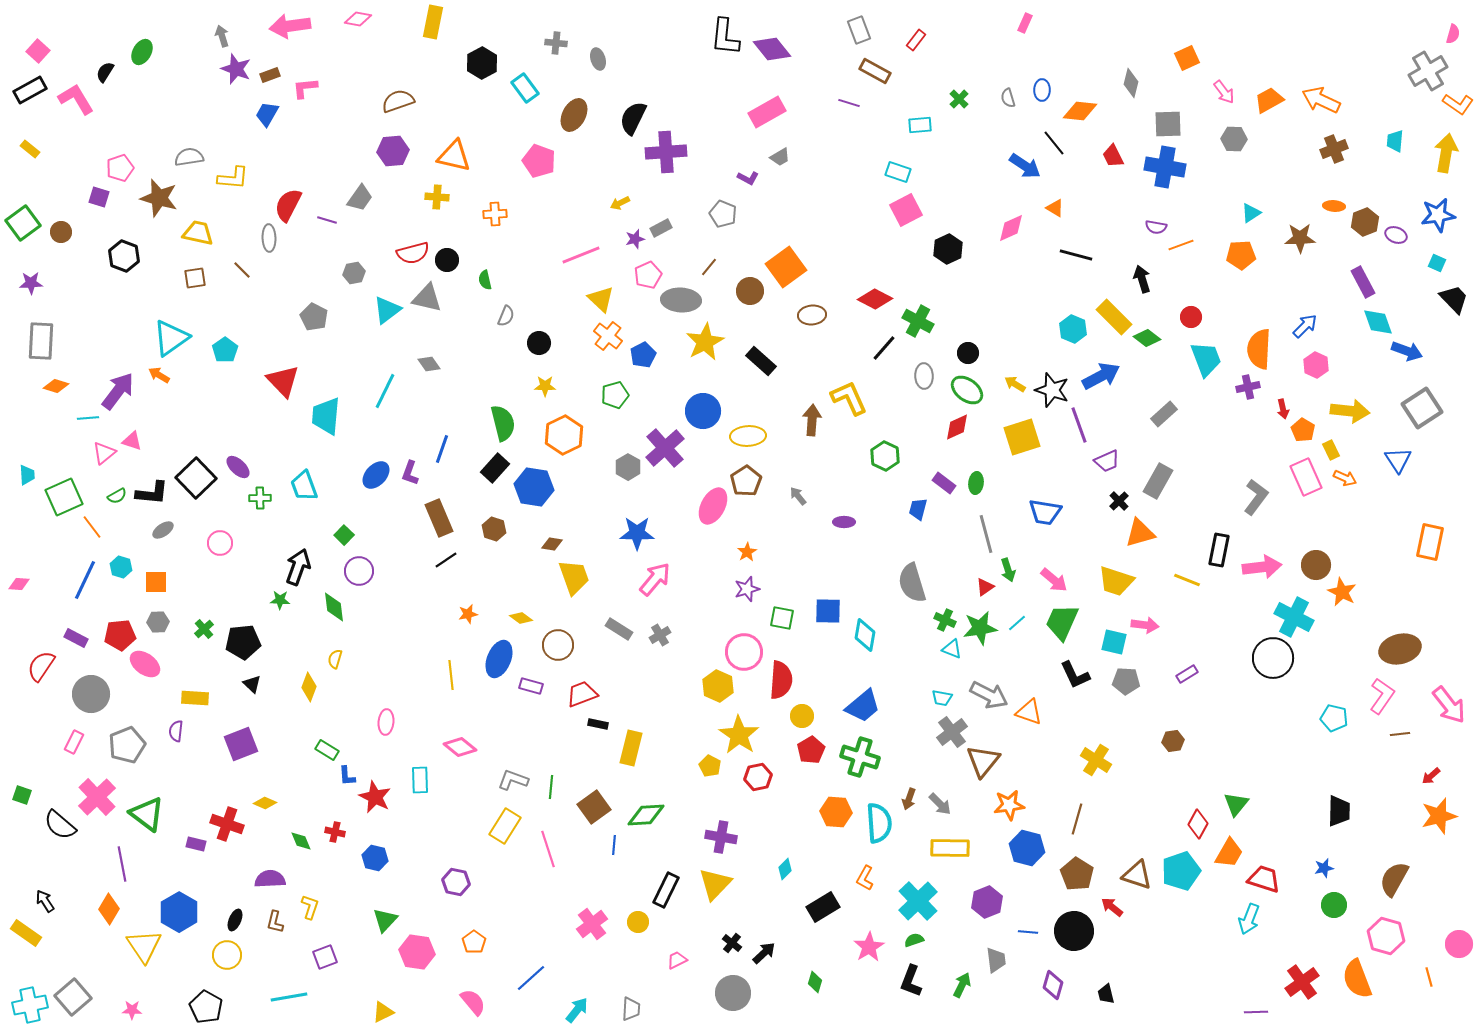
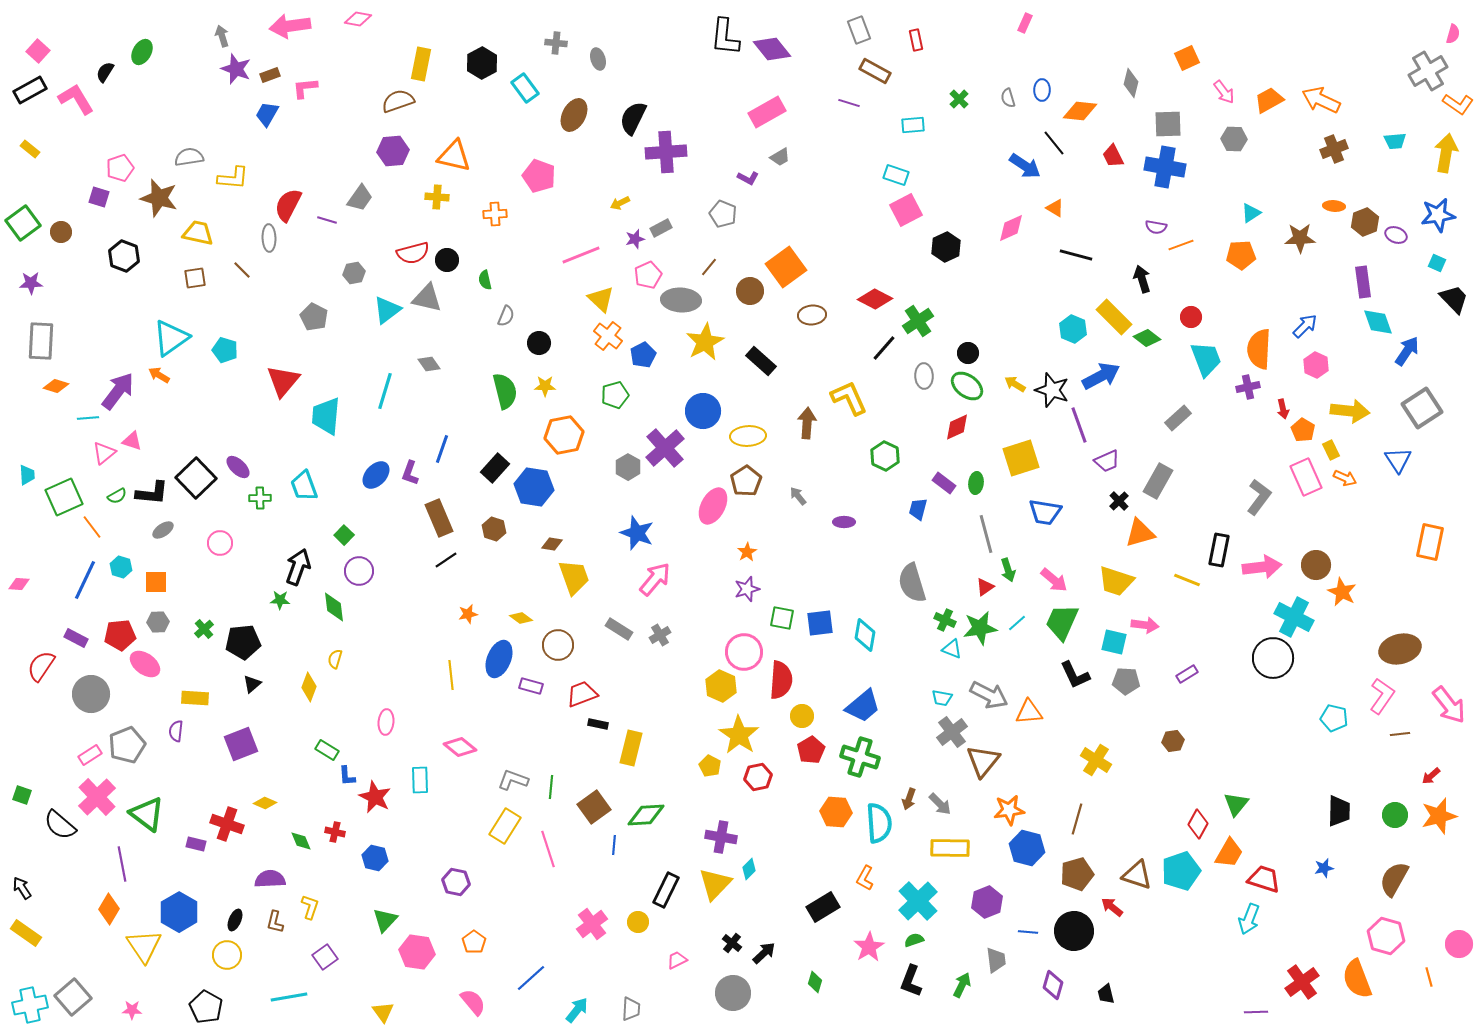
yellow rectangle at (433, 22): moved 12 px left, 42 px down
red rectangle at (916, 40): rotated 50 degrees counterclockwise
cyan rectangle at (920, 125): moved 7 px left
cyan trapezoid at (1395, 141): rotated 100 degrees counterclockwise
pink pentagon at (539, 161): moved 15 px down
cyan rectangle at (898, 172): moved 2 px left, 3 px down
black hexagon at (948, 249): moved 2 px left, 2 px up
purple rectangle at (1363, 282): rotated 20 degrees clockwise
green cross at (918, 321): rotated 28 degrees clockwise
cyan pentagon at (225, 350): rotated 20 degrees counterclockwise
blue arrow at (1407, 351): rotated 76 degrees counterclockwise
red triangle at (283, 381): rotated 24 degrees clockwise
green ellipse at (967, 390): moved 4 px up
cyan line at (385, 391): rotated 9 degrees counterclockwise
gray rectangle at (1164, 414): moved 14 px right, 4 px down
brown arrow at (812, 420): moved 5 px left, 3 px down
green semicircle at (503, 423): moved 2 px right, 32 px up
orange hexagon at (564, 435): rotated 15 degrees clockwise
yellow square at (1022, 437): moved 1 px left, 21 px down
gray L-shape at (1256, 497): moved 3 px right
blue star at (637, 533): rotated 20 degrees clockwise
blue square at (828, 611): moved 8 px left, 12 px down; rotated 8 degrees counterclockwise
black triangle at (252, 684): rotated 36 degrees clockwise
yellow hexagon at (718, 686): moved 3 px right
orange triangle at (1029, 712): rotated 24 degrees counterclockwise
pink rectangle at (74, 742): moved 16 px right, 13 px down; rotated 30 degrees clockwise
orange star at (1009, 805): moved 5 px down
cyan diamond at (785, 869): moved 36 px left
brown pentagon at (1077, 874): rotated 24 degrees clockwise
black arrow at (45, 901): moved 23 px left, 13 px up
green circle at (1334, 905): moved 61 px right, 90 px up
purple square at (325, 957): rotated 15 degrees counterclockwise
yellow triangle at (383, 1012): rotated 40 degrees counterclockwise
